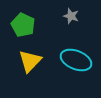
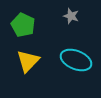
yellow triangle: moved 2 px left
